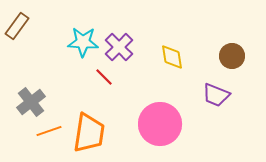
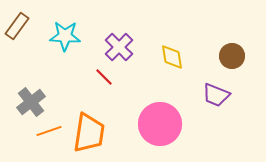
cyan star: moved 18 px left, 6 px up
